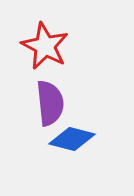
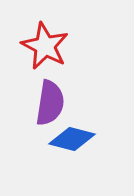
purple semicircle: rotated 15 degrees clockwise
